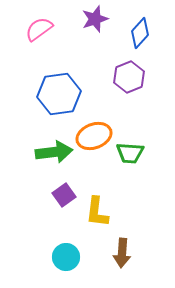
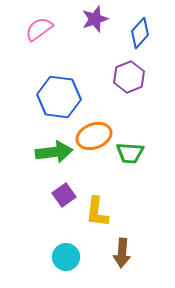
blue hexagon: moved 3 px down; rotated 15 degrees clockwise
